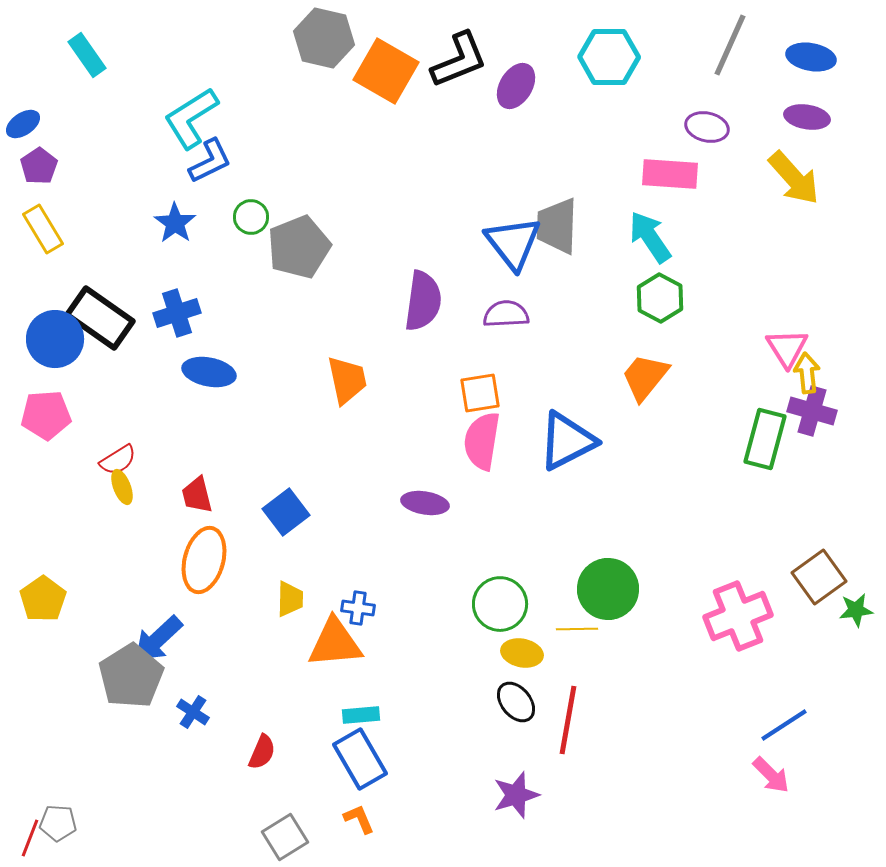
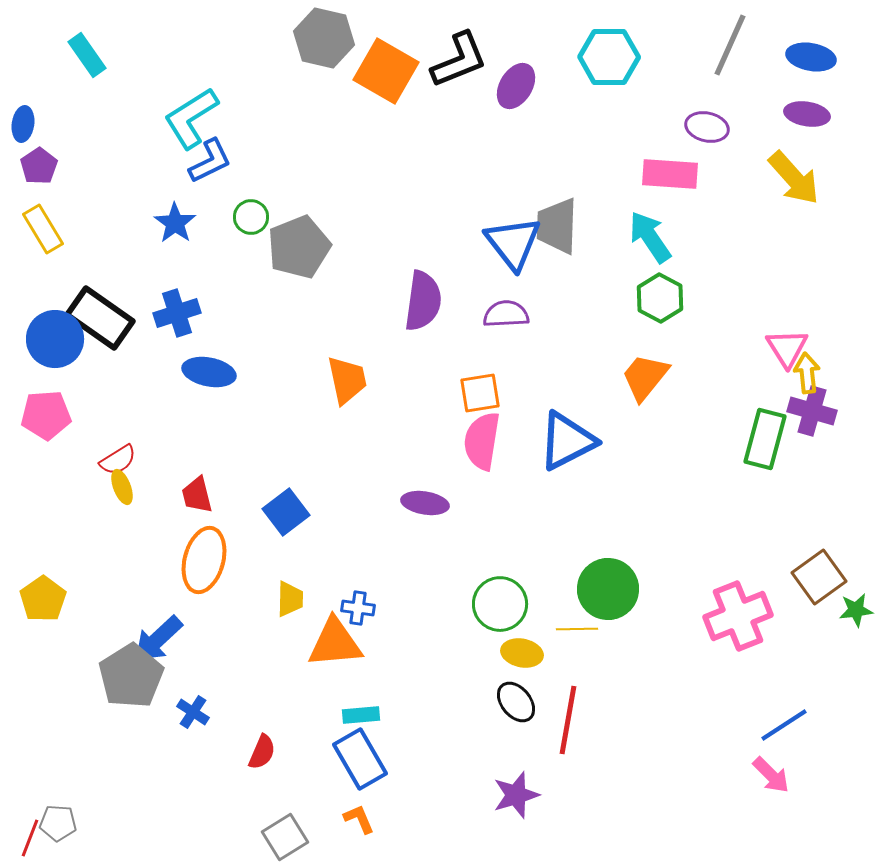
purple ellipse at (807, 117): moved 3 px up
blue ellipse at (23, 124): rotated 48 degrees counterclockwise
